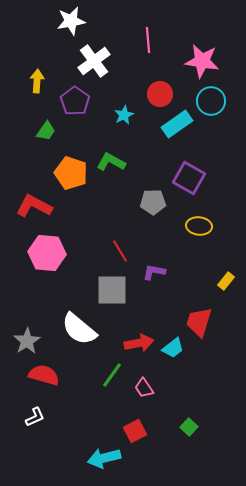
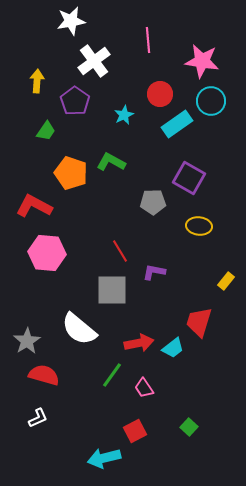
white L-shape: moved 3 px right, 1 px down
